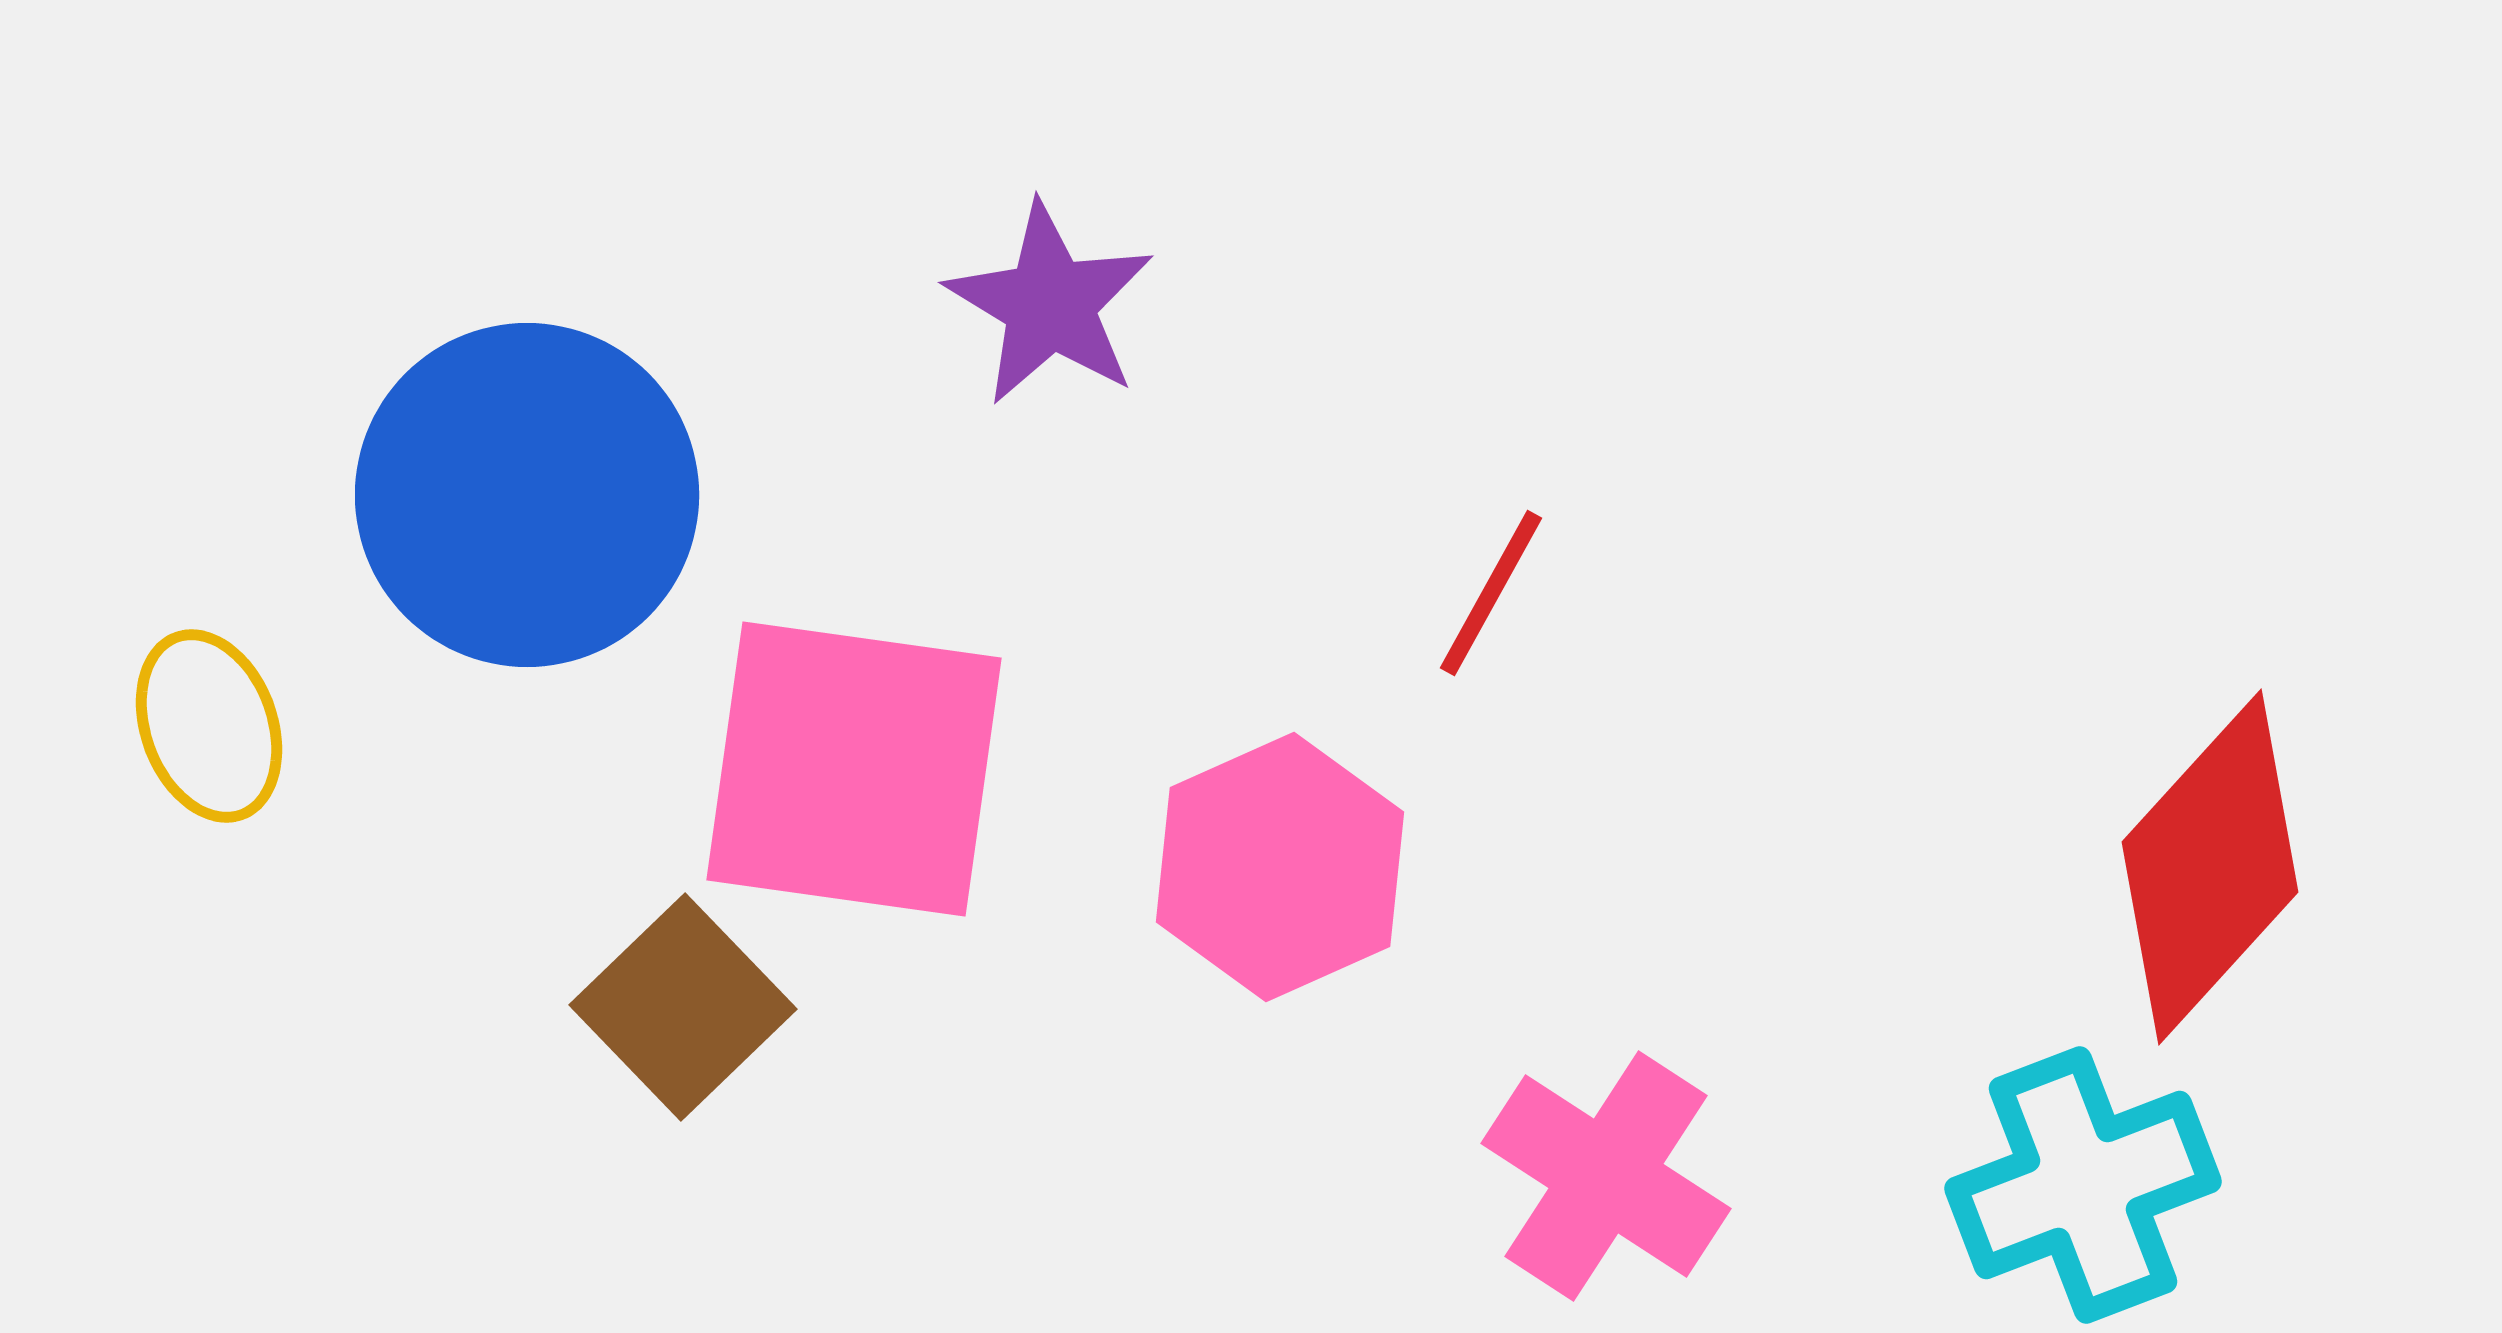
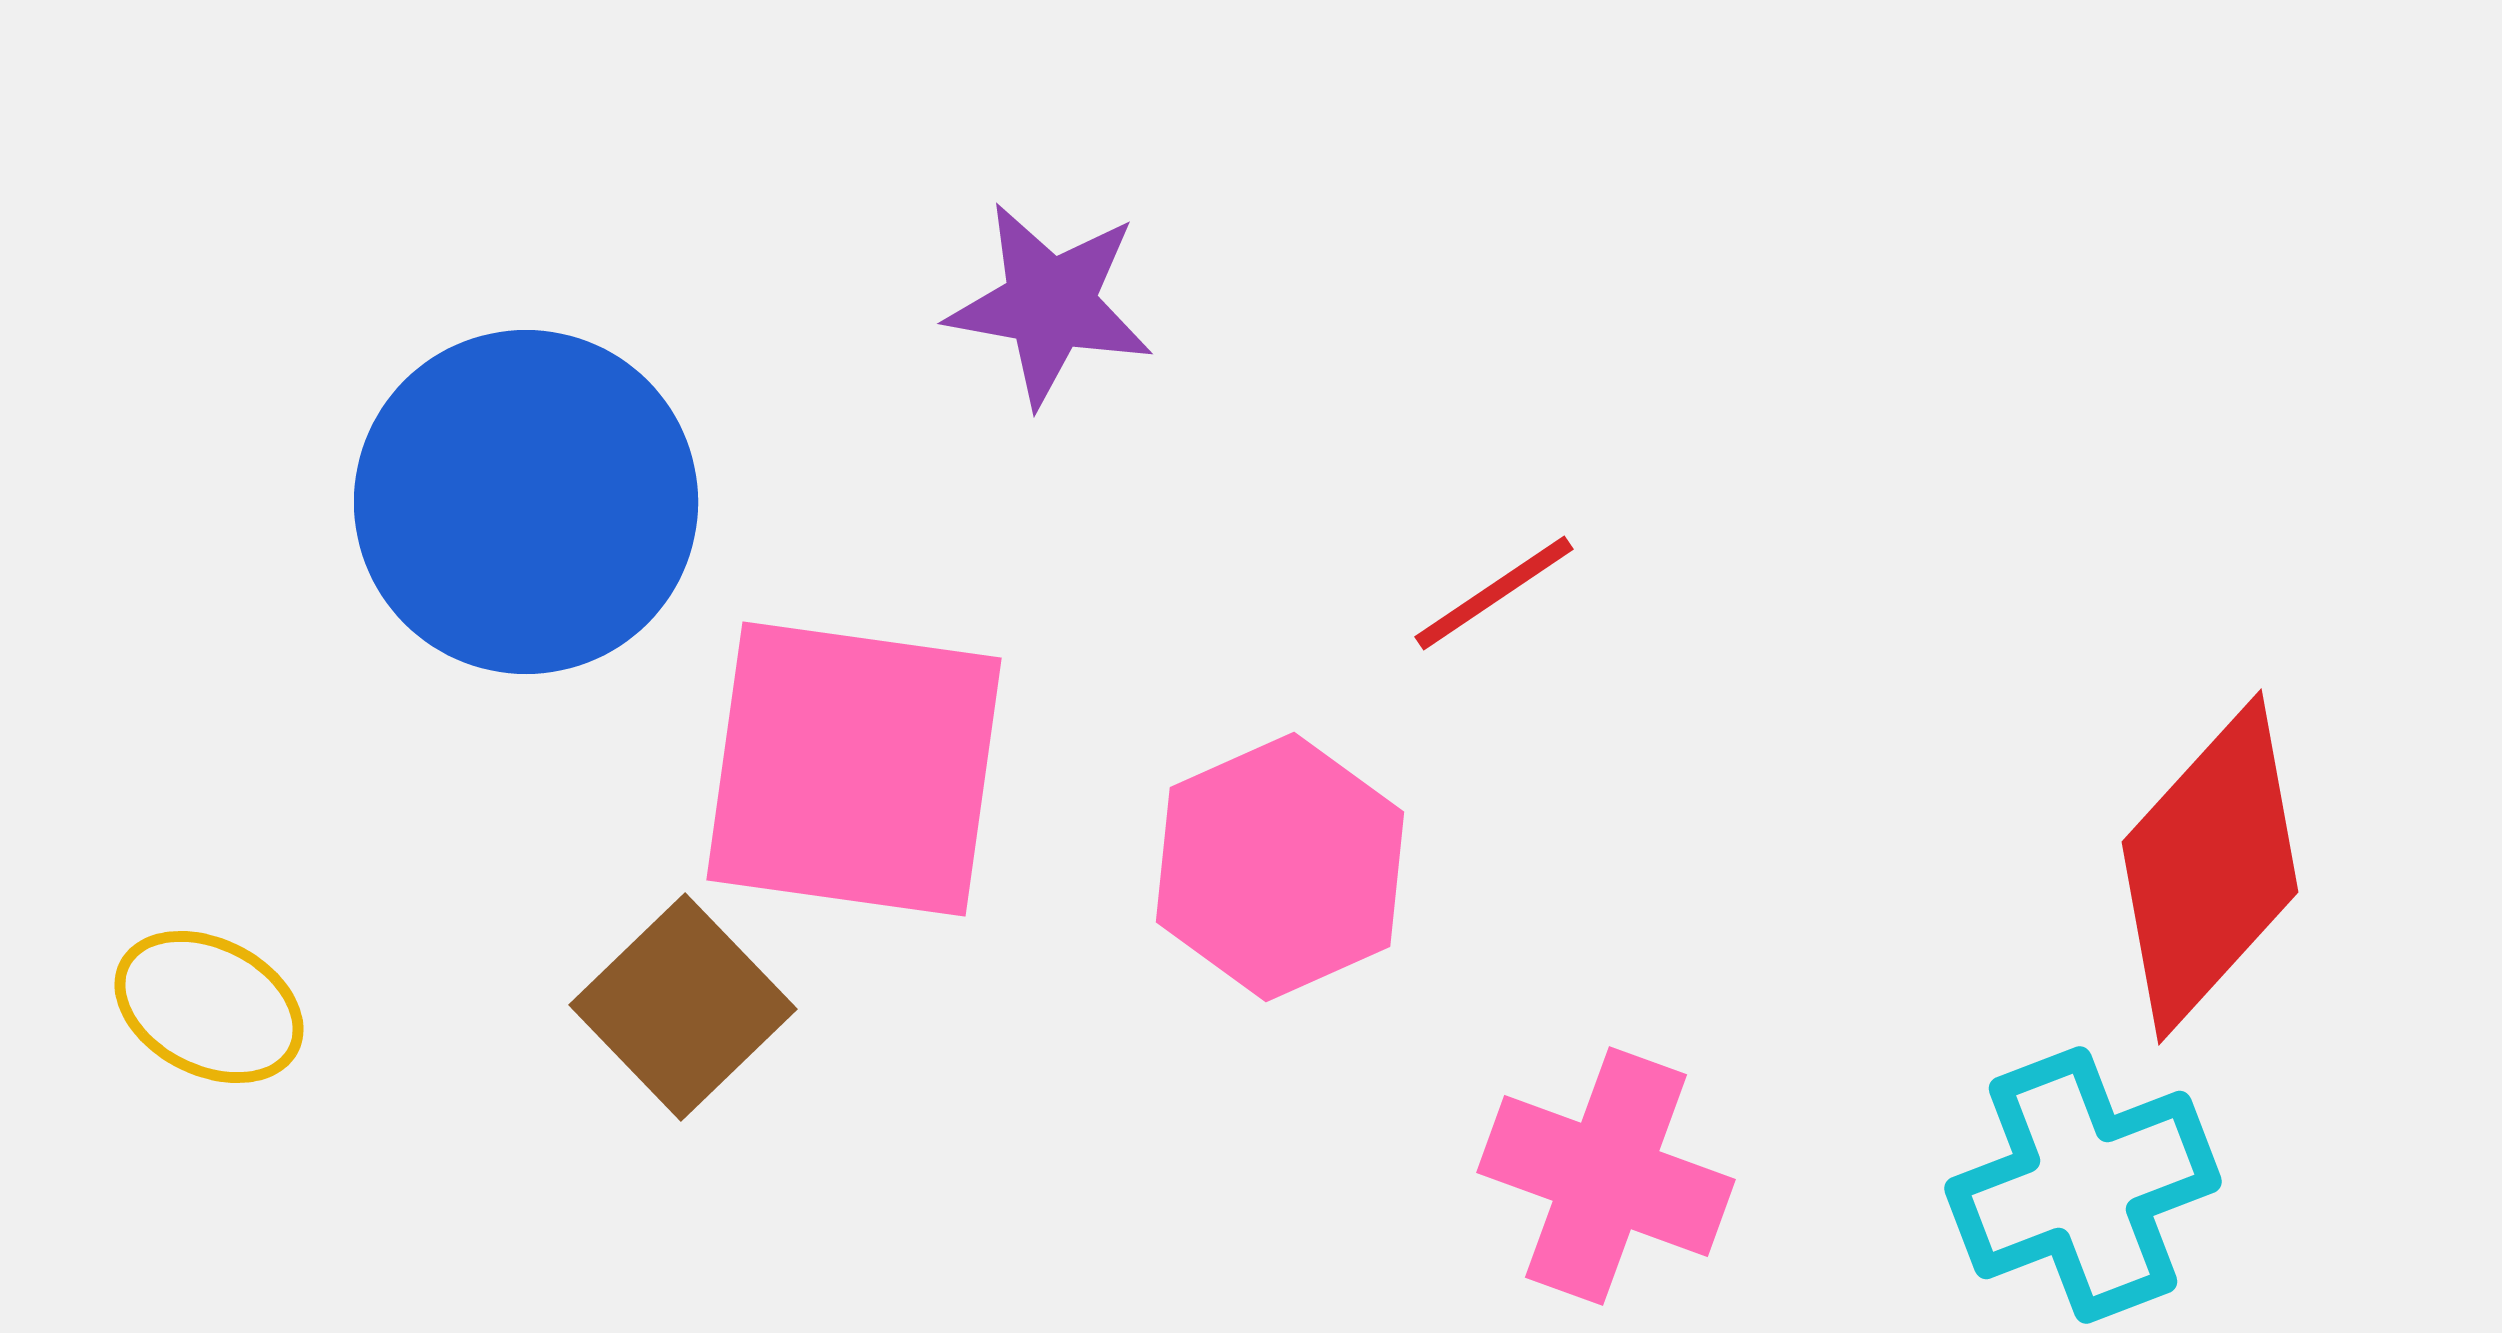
purple star: rotated 21 degrees counterclockwise
blue circle: moved 1 px left, 7 px down
red line: moved 3 px right; rotated 27 degrees clockwise
yellow ellipse: moved 281 px down; rotated 43 degrees counterclockwise
pink cross: rotated 13 degrees counterclockwise
